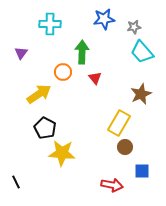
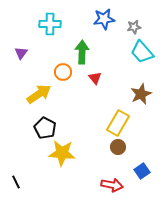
yellow rectangle: moved 1 px left
brown circle: moved 7 px left
blue square: rotated 35 degrees counterclockwise
